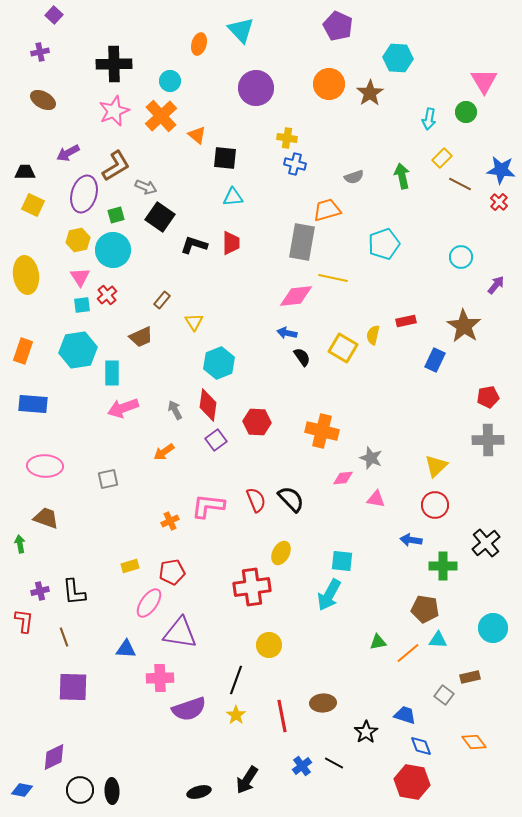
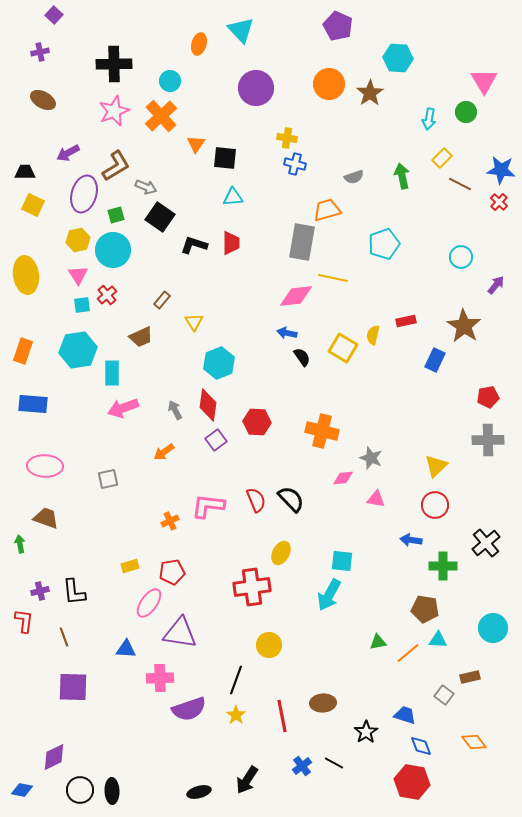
orange triangle at (197, 135): moved 1 px left, 9 px down; rotated 24 degrees clockwise
pink triangle at (80, 277): moved 2 px left, 2 px up
